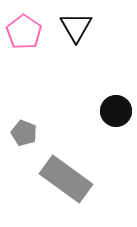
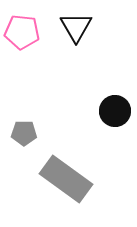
pink pentagon: moved 2 px left; rotated 28 degrees counterclockwise
black circle: moved 1 px left
gray pentagon: rotated 20 degrees counterclockwise
